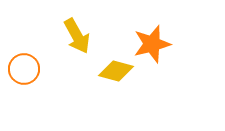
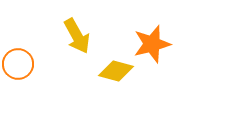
orange circle: moved 6 px left, 5 px up
